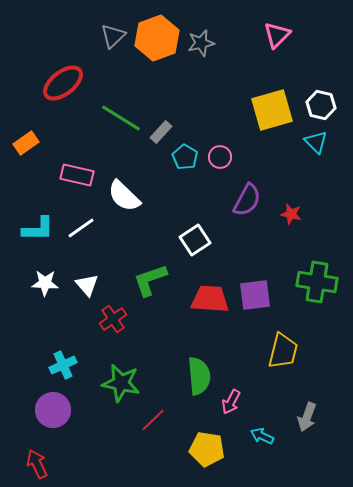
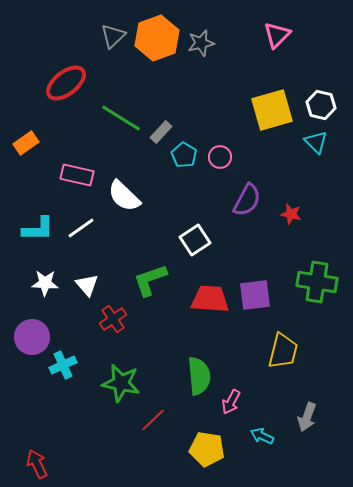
red ellipse: moved 3 px right
cyan pentagon: moved 1 px left, 2 px up
purple circle: moved 21 px left, 73 px up
